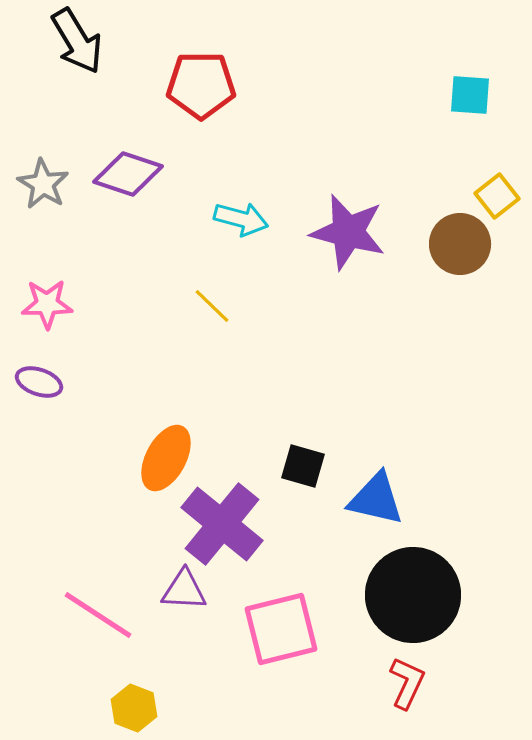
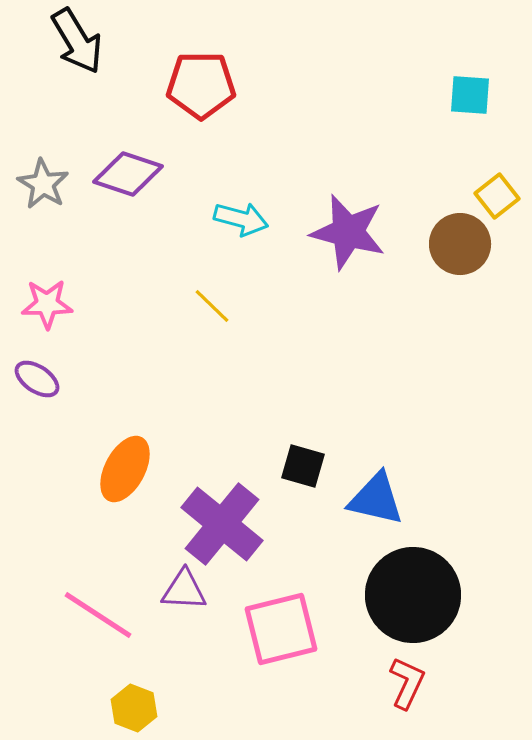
purple ellipse: moved 2 px left, 3 px up; rotated 15 degrees clockwise
orange ellipse: moved 41 px left, 11 px down
